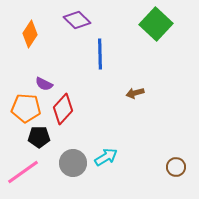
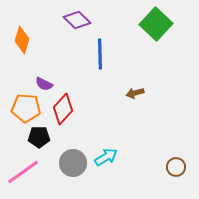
orange diamond: moved 8 px left, 6 px down; rotated 16 degrees counterclockwise
